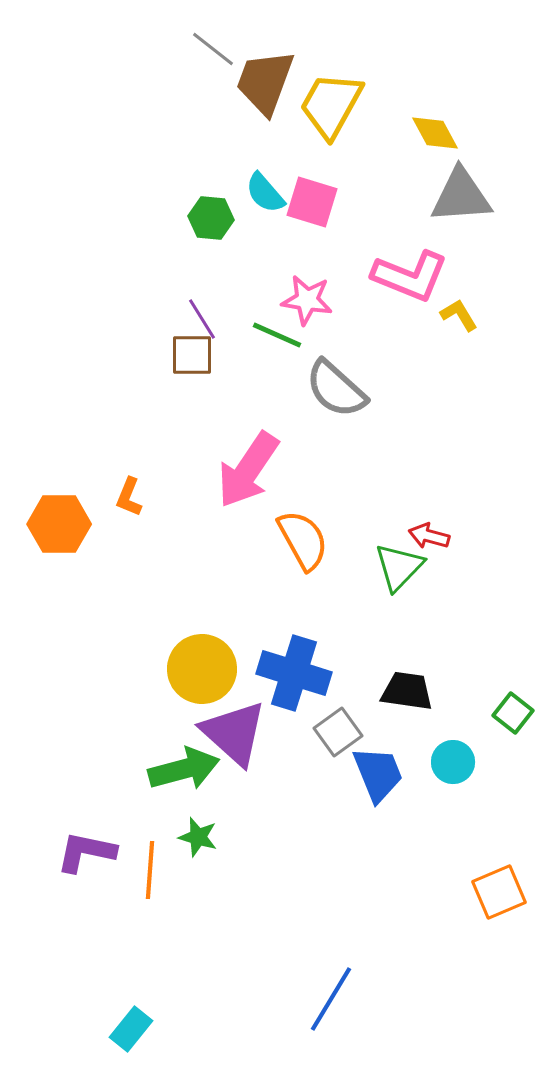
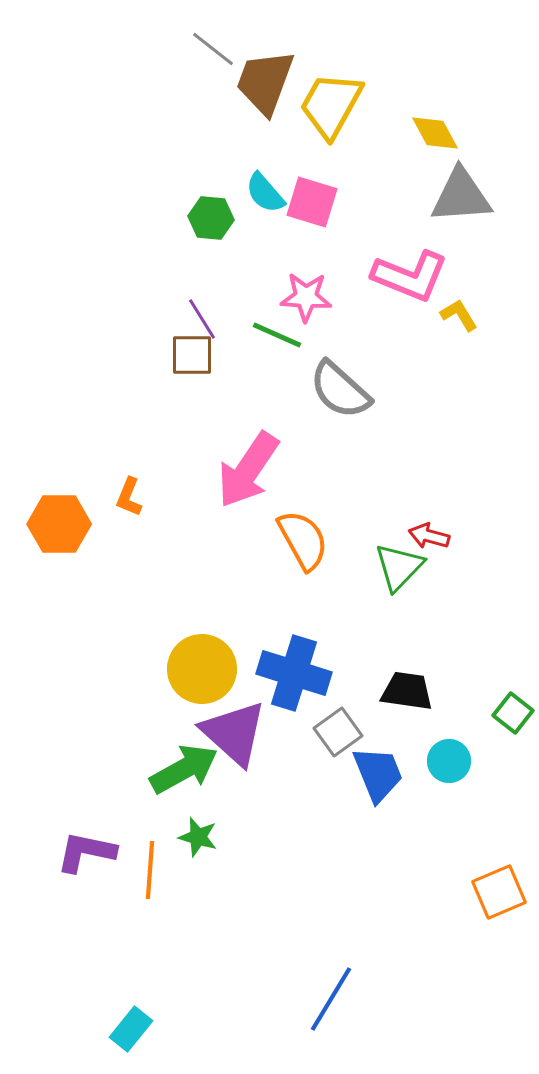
pink star: moved 1 px left, 3 px up; rotated 6 degrees counterclockwise
gray semicircle: moved 4 px right, 1 px down
cyan circle: moved 4 px left, 1 px up
green arrow: rotated 14 degrees counterclockwise
